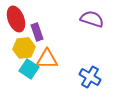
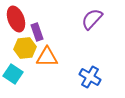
purple semicircle: rotated 65 degrees counterclockwise
yellow hexagon: moved 1 px right
orange triangle: moved 2 px up
cyan square: moved 16 px left, 5 px down
